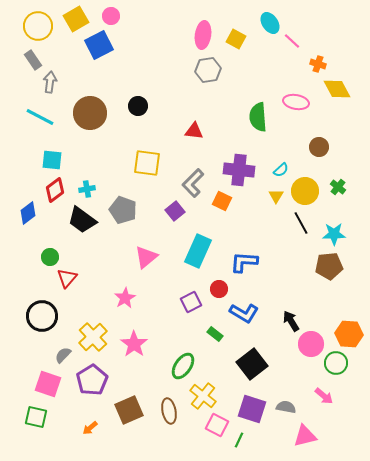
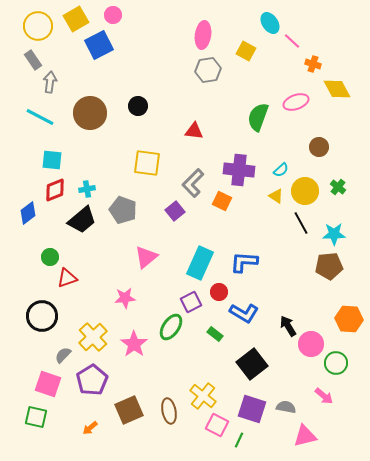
pink circle at (111, 16): moved 2 px right, 1 px up
yellow square at (236, 39): moved 10 px right, 12 px down
orange cross at (318, 64): moved 5 px left
pink ellipse at (296, 102): rotated 30 degrees counterclockwise
green semicircle at (258, 117): rotated 24 degrees clockwise
red diamond at (55, 190): rotated 15 degrees clockwise
yellow triangle at (276, 196): rotated 28 degrees counterclockwise
black trapezoid at (82, 220): rotated 76 degrees counterclockwise
cyan rectangle at (198, 251): moved 2 px right, 12 px down
red triangle at (67, 278): rotated 30 degrees clockwise
red circle at (219, 289): moved 3 px down
pink star at (125, 298): rotated 25 degrees clockwise
black arrow at (291, 321): moved 3 px left, 5 px down
orange hexagon at (349, 334): moved 15 px up
green ellipse at (183, 366): moved 12 px left, 39 px up
